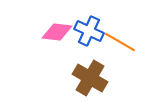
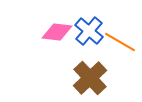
blue cross: rotated 16 degrees clockwise
brown cross: rotated 16 degrees clockwise
